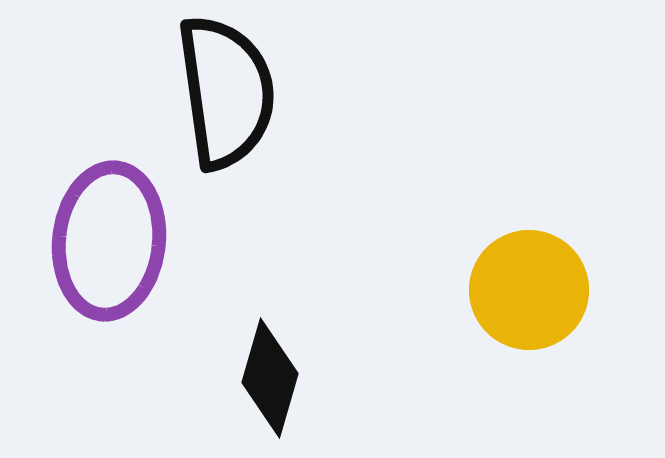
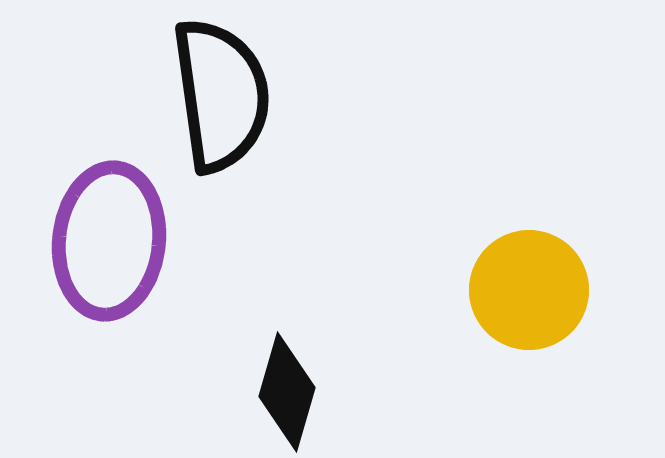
black semicircle: moved 5 px left, 3 px down
black diamond: moved 17 px right, 14 px down
